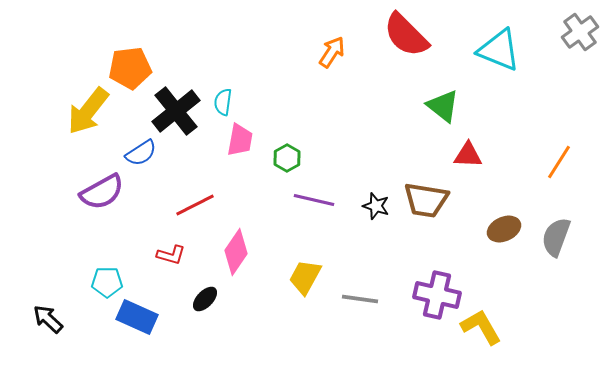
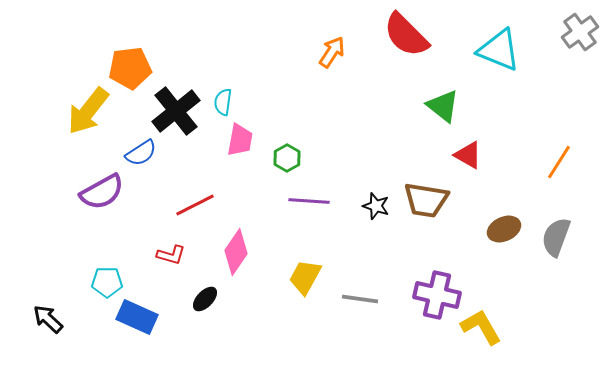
red triangle: rotated 28 degrees clockwise
purple line: moved 5 px left, 1 px down; rotated 9 degrees counterclockwise
